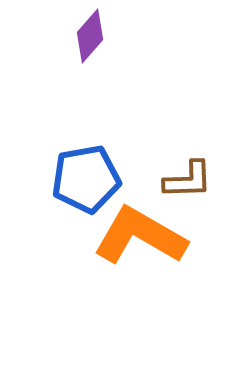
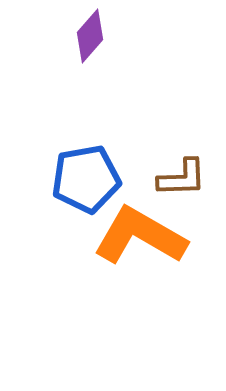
brown L-shape: moved 6 px left, 2 px up
